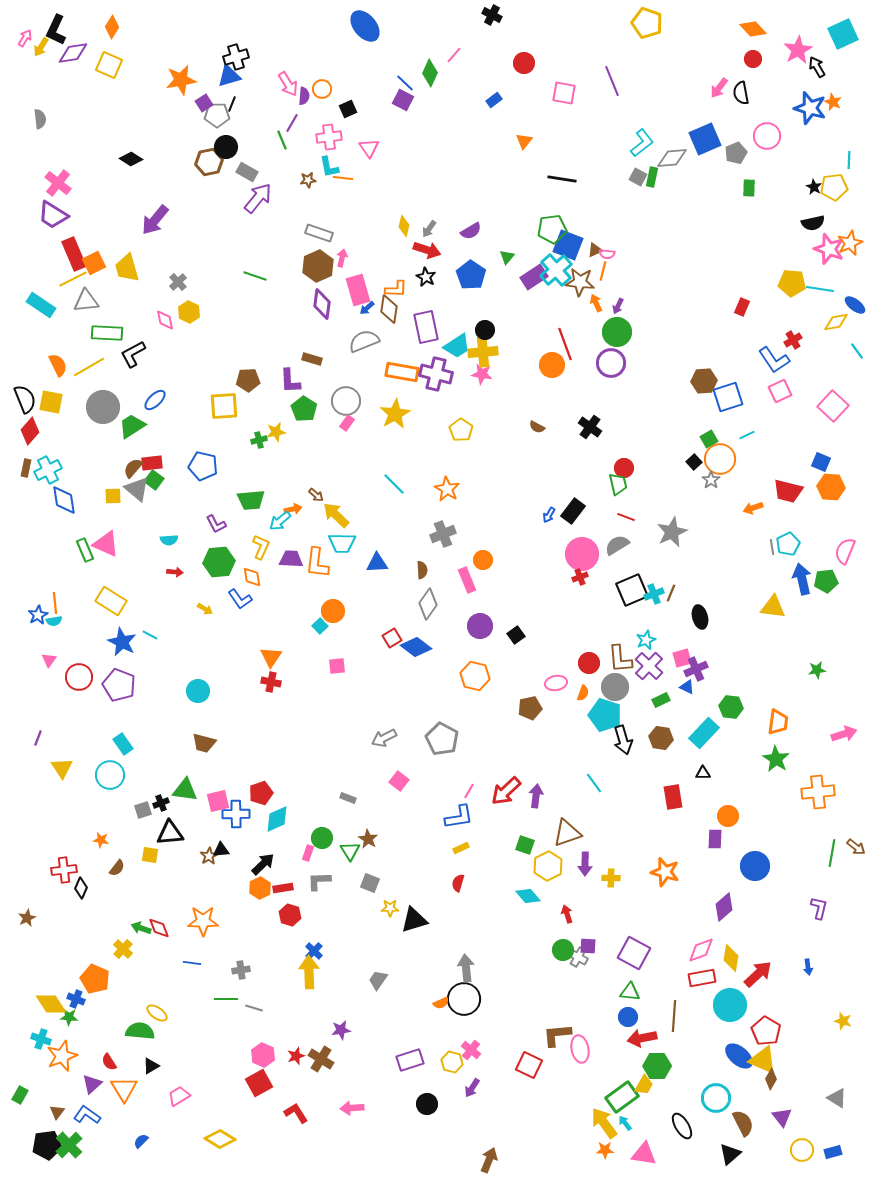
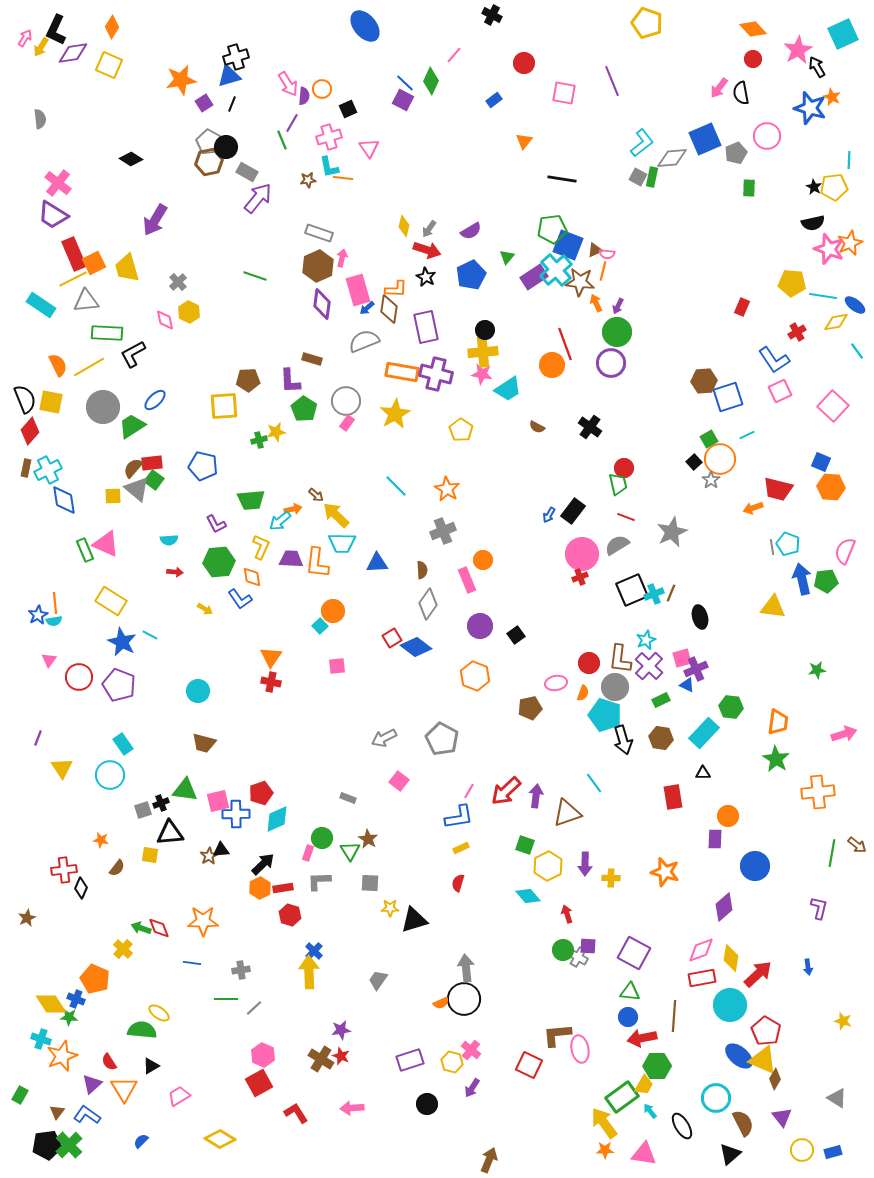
green diamond at (430, 73): moved 1 px right, 8 px down
orange star at (833, 102): moved 1 px left, 5 px up
gray pentagon at (217, 115): moved 8 px left, 27 px down; rotated 30 degrees clockwise
pink cross at (329, 137): rotated 10 degrees counterclockwise
purple arrow at (155, 220): rotated 8 degrees counterclockwise
blue pentagon at (471, 275): rotated 12 degrees clockwise
cyan line at (820, 289): moved 3 px right, 7 px down
red cross at (793, 340): moved 4 px right, 8 px up
cyan trapezoid at (457, 346): moved 51 px right, 43 px down
cyan line at (394, 484): moved 2 px right, 2 px down
red trapezoid at (788, 491): moved 10 px left, 2 px up
gray cross at (443, 534): moved 3 px up
cyan pentagon at (788, 544): rotated 25 degrees counterclockwise
brown L-shape at (620, 659): rotated 12 degrees clockwise
orange hexagon at (475, 676): rotated 8 degrees clockwise
blue triangle at (687, 687): moved 2 px up
brown triangle at (567, 833): moved 20 px up
brown arrow at (856, 847): moved 1 px right, 2 px up
gray square at (370, 883): rotated 18 degrees counterclockwise
gray line at (254, 1008): rotated 60 degrees counterclockwise
yellow ellipse at (157, 1013): moved 2 px right
green semicircle at (140, 1031): moved 2 px right, 1 px up
red star at (296, 1056): moved 45 px right; rotated 30 degrees counterclockwise
brown diamond at (771, 1079): moved 4 px right
cyan arrow at (625, 1123): moved 25 px right, 12 px up
